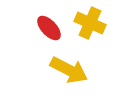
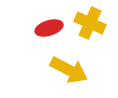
red ellipse: rotated 64 degrees counterclockwise
